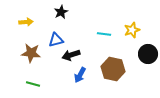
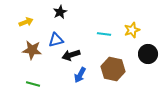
black star: moved 1 px left
yellow arrow: rotated 16 degrees counterclockwise
brown star: moved 1 px right, 3 px up
